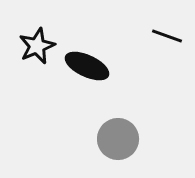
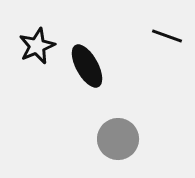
black ellipse: rotated 36 degrees clockwise
